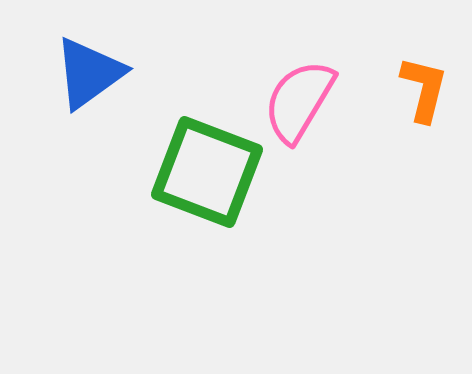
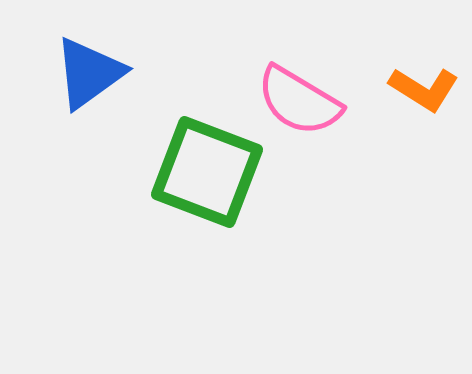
orange L-shape: rotated 108 degrees clockwise
pink semicircle: rotated 90 degrees counterclockwise
